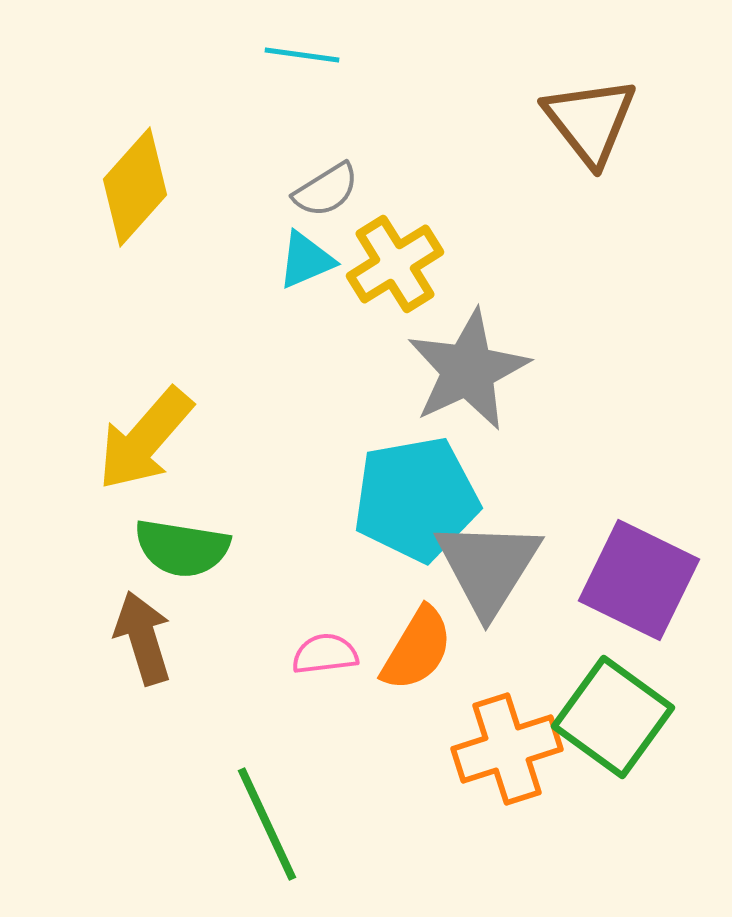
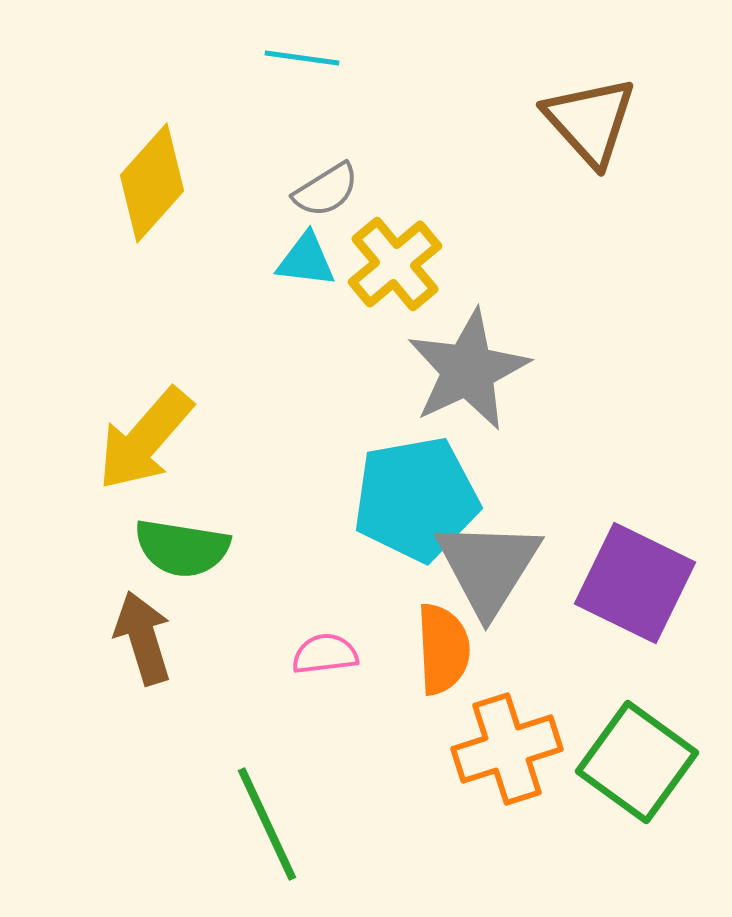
cyan line: moved 3 px down
brown triangle: rotated 4 degrees counterclockwise
yellow diamond: moved 17 px right, 4 px up
cyan triangle: rotated 30 degrees clockwise
yellow cross: rotated 8 degrees counterclockwise
purple square: moved 4 px left, 3 px down
orange semicircle: moved 26 px right; rotated 34 degrees counterclockwise
green square: moved 24 px right, 45 px down
